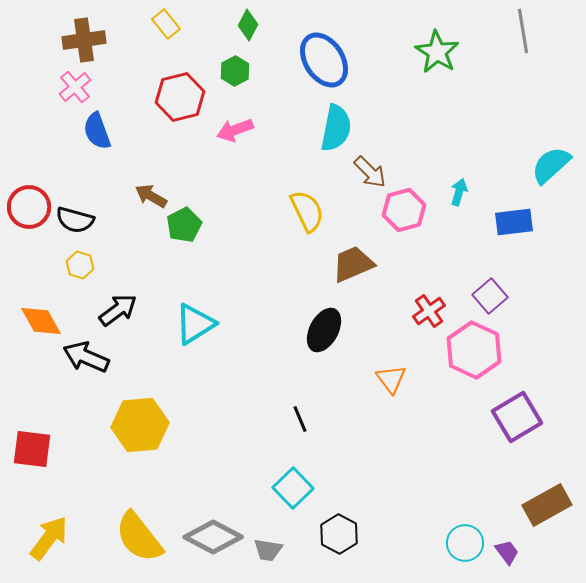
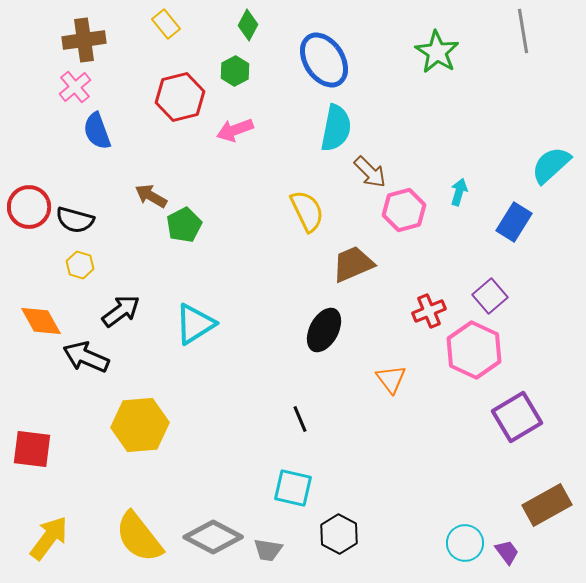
blue rectangle at (514, 222): rotated 51 degrees counterclockwise
black arrow at (118, 310): moved 3 px right, 1 px down
red cross at (429, 311): rotated 12 degrees clockwise
cyan square at (293, 488): rotated 33 degrees counterclockwise
